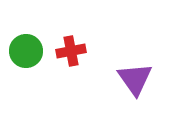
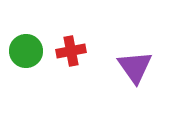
purple triangle: moved 12 px up
